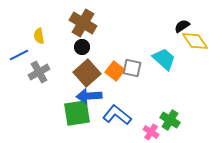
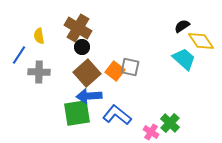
brown cross: moved 5 px left, 5 px down
yellow diamond: moved 6 px right
blue line: rotated 30 degrees counterclockwise
cyan trapezoid: moved 20 px right
gray square: moved 2 px left, 1 px up
gray cross: rotated 30 degrees clockwise
green cross: moved 3 px down; rotated 12 degrees clockwise
